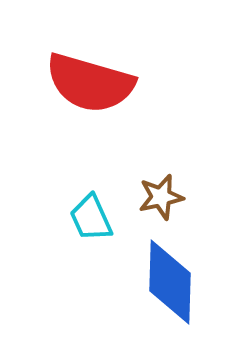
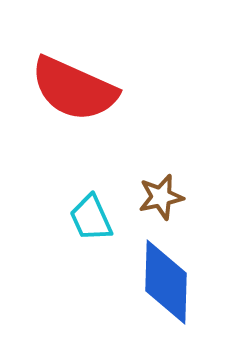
red semicircle: moved 16 px left, 6 px down; rotated 8 degrees clockwise
blue diamond: moved 4 px left
